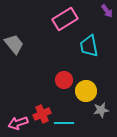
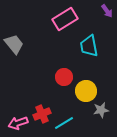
red circle: moved 3 px up
cyan line: rotated 30 degrees counterclockwise
